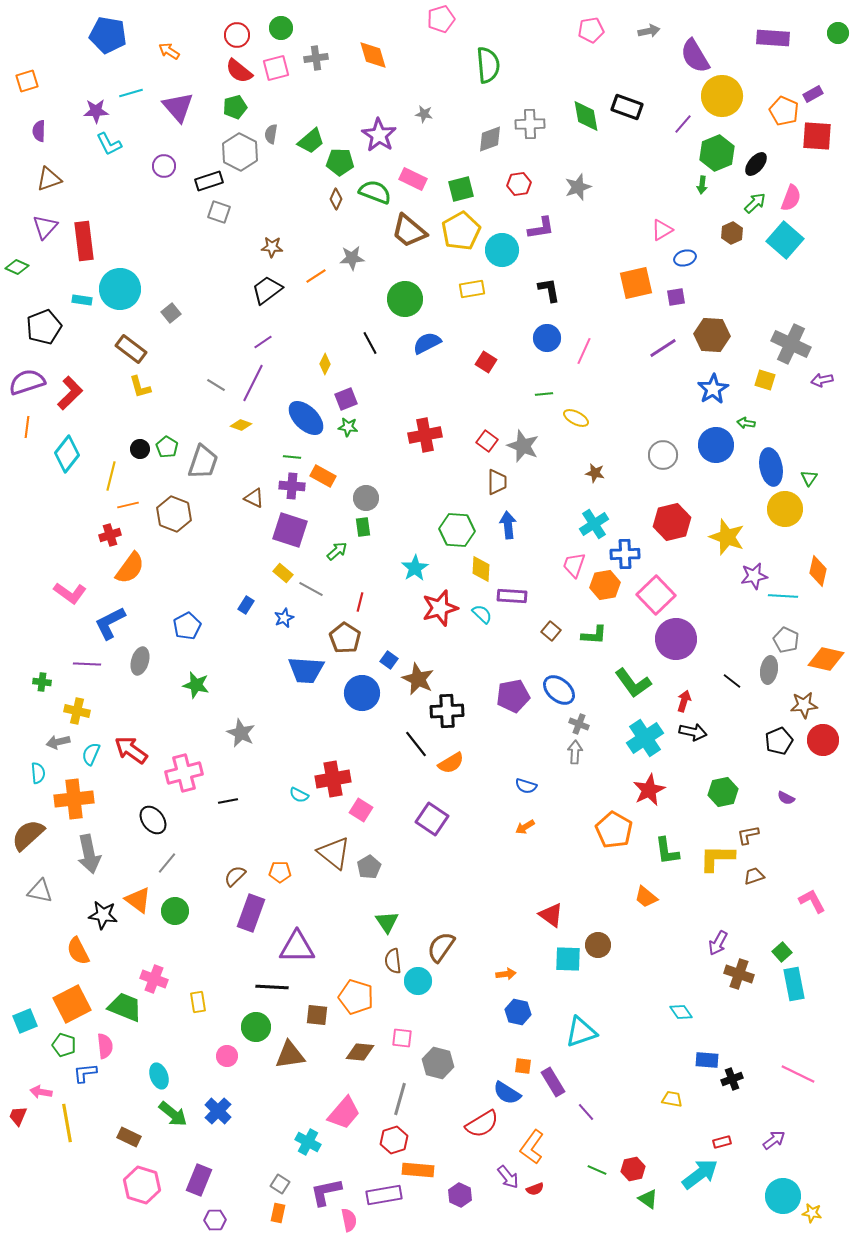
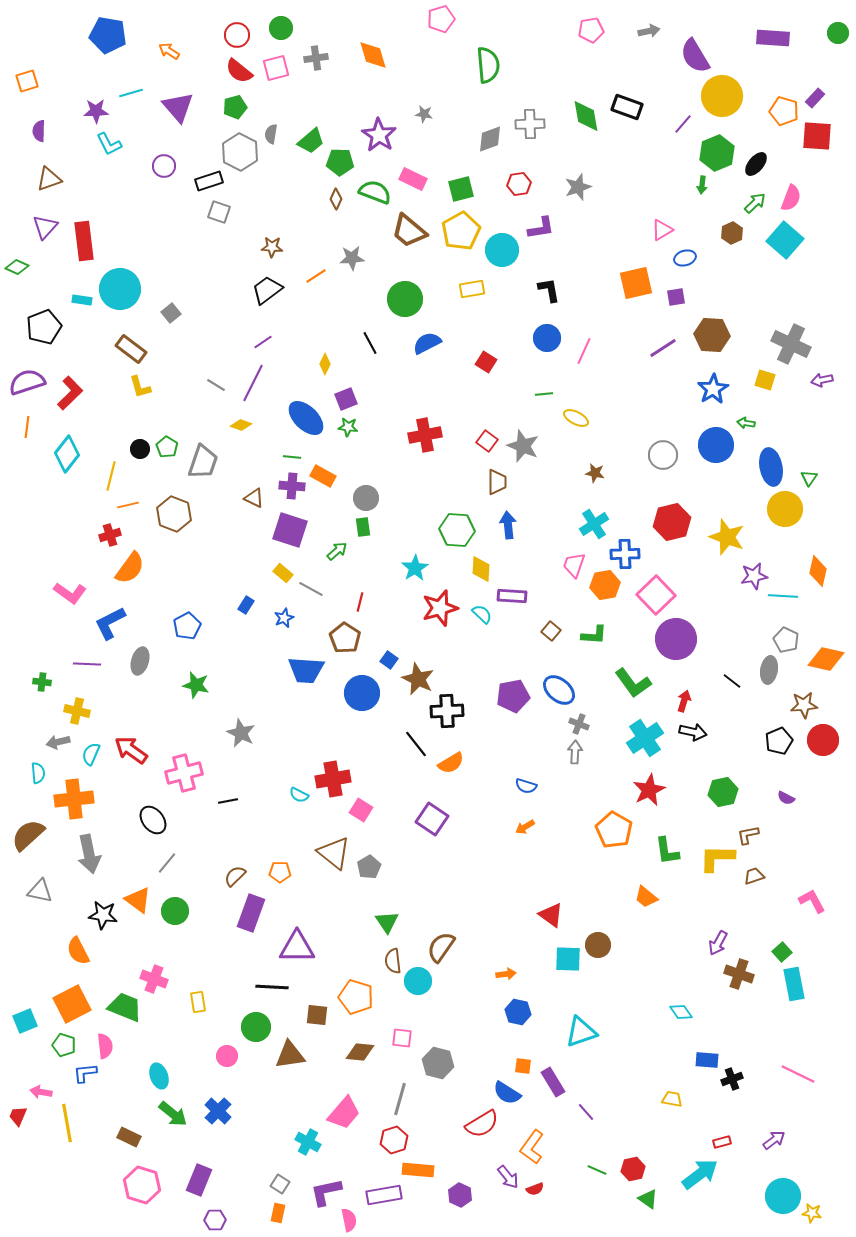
purple rectangle at (813, 94): moved 2 px right, 4 px down; rotated 18 degrees counterclockwise
orange pentagon at (784, 111): rotated 8 degrees counterclockwise
